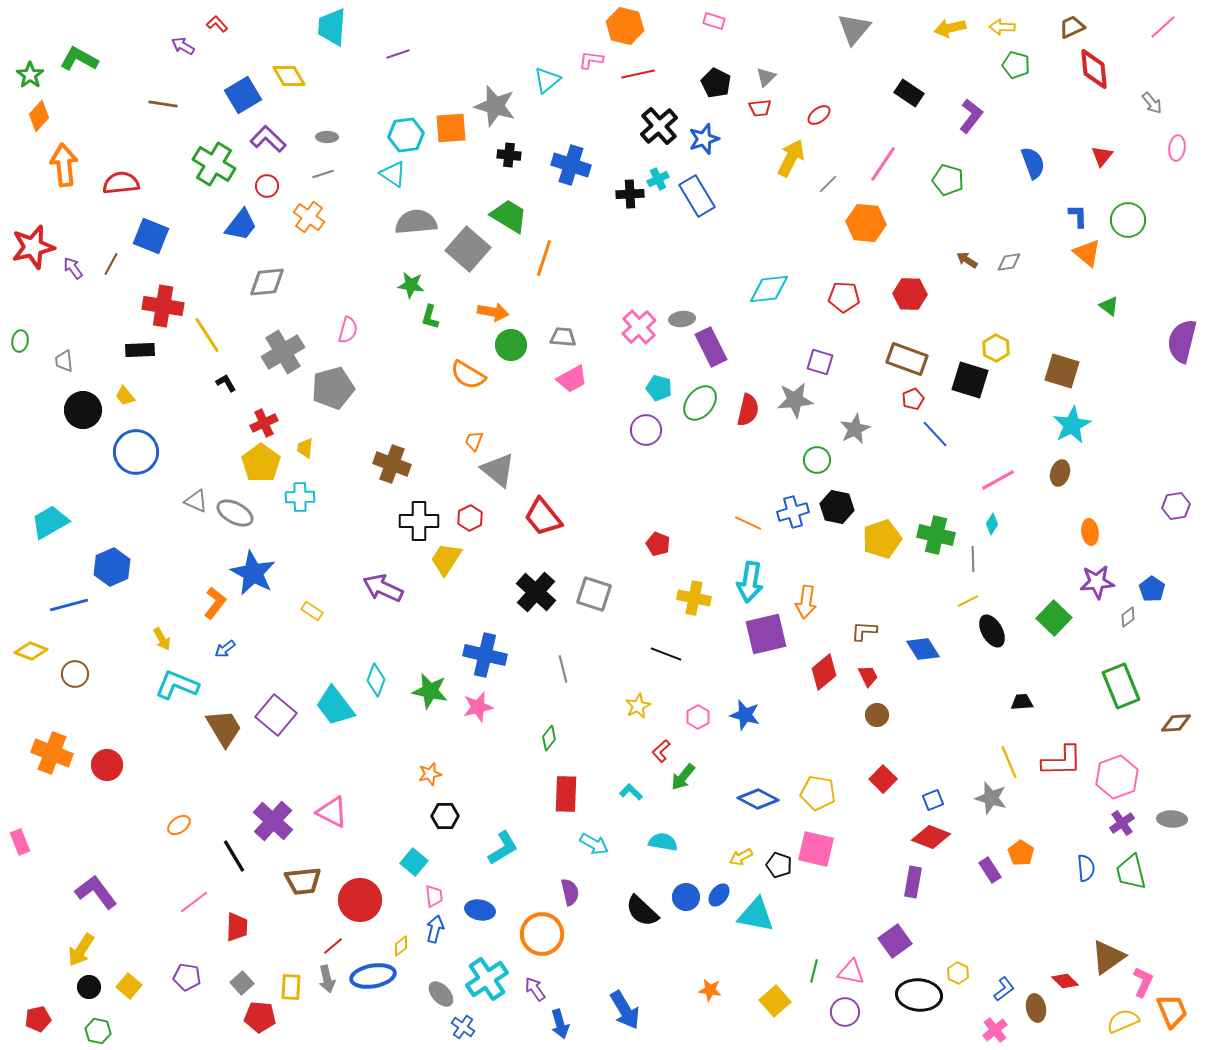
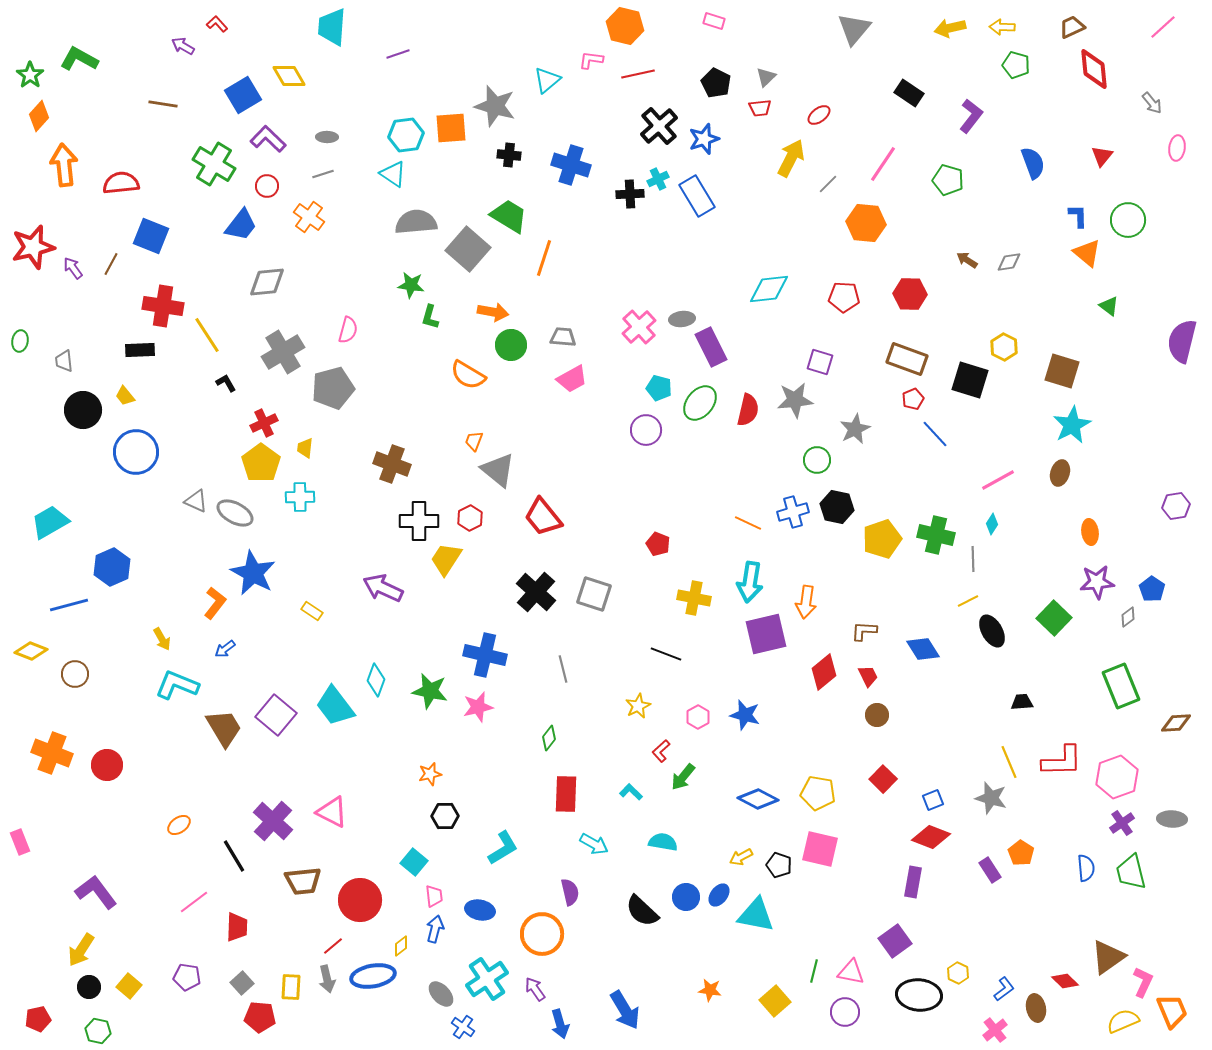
yellow hexagon at (996, 348): moved 8 px right, 1 px up
pink square at (816, 849): moved 4 px right
